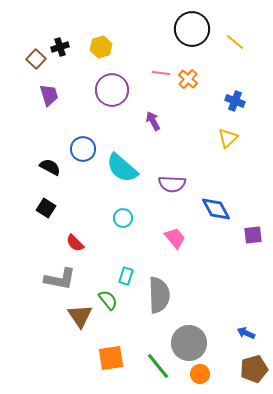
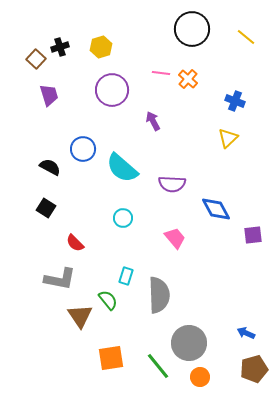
yellow line: moved 11 px right, 5 px up
orange circle: moved 3 px down
